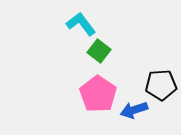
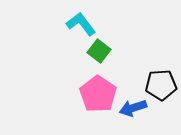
blue arrow: moved 1 px left, 2 px up
